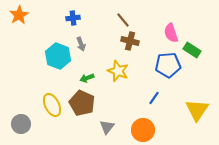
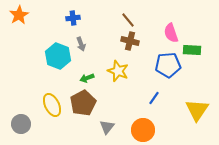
brown line: moved 5 px right
green rectangle: rotated 30 degrees counterclockwise
brown pentagon: moved 1 px right; rotated 20 degrees clockwise
